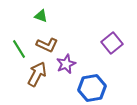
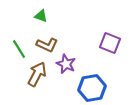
purple square: moved 2 px left; rotated 30 degrees counterclockwise
purple star: rotated 24 degrees counterclockwise
